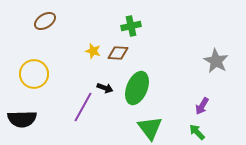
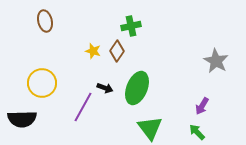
brown ellipse: rotated 70 degrees counterclockwise
brown diamond: moved 1 px left, 2 px up; rotated 60 degrees counterclockwise
yellow circle: moved 8 px right, 9 px down
